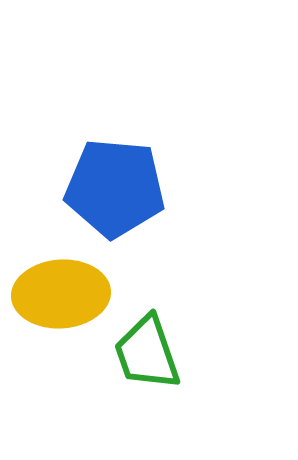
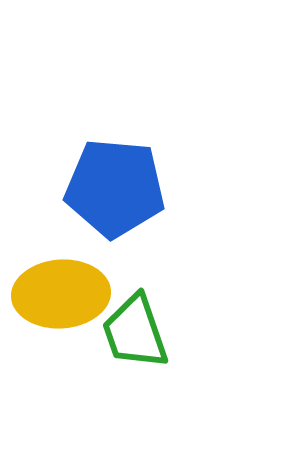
green trapezoid: moved 12 px left, 21 px up
